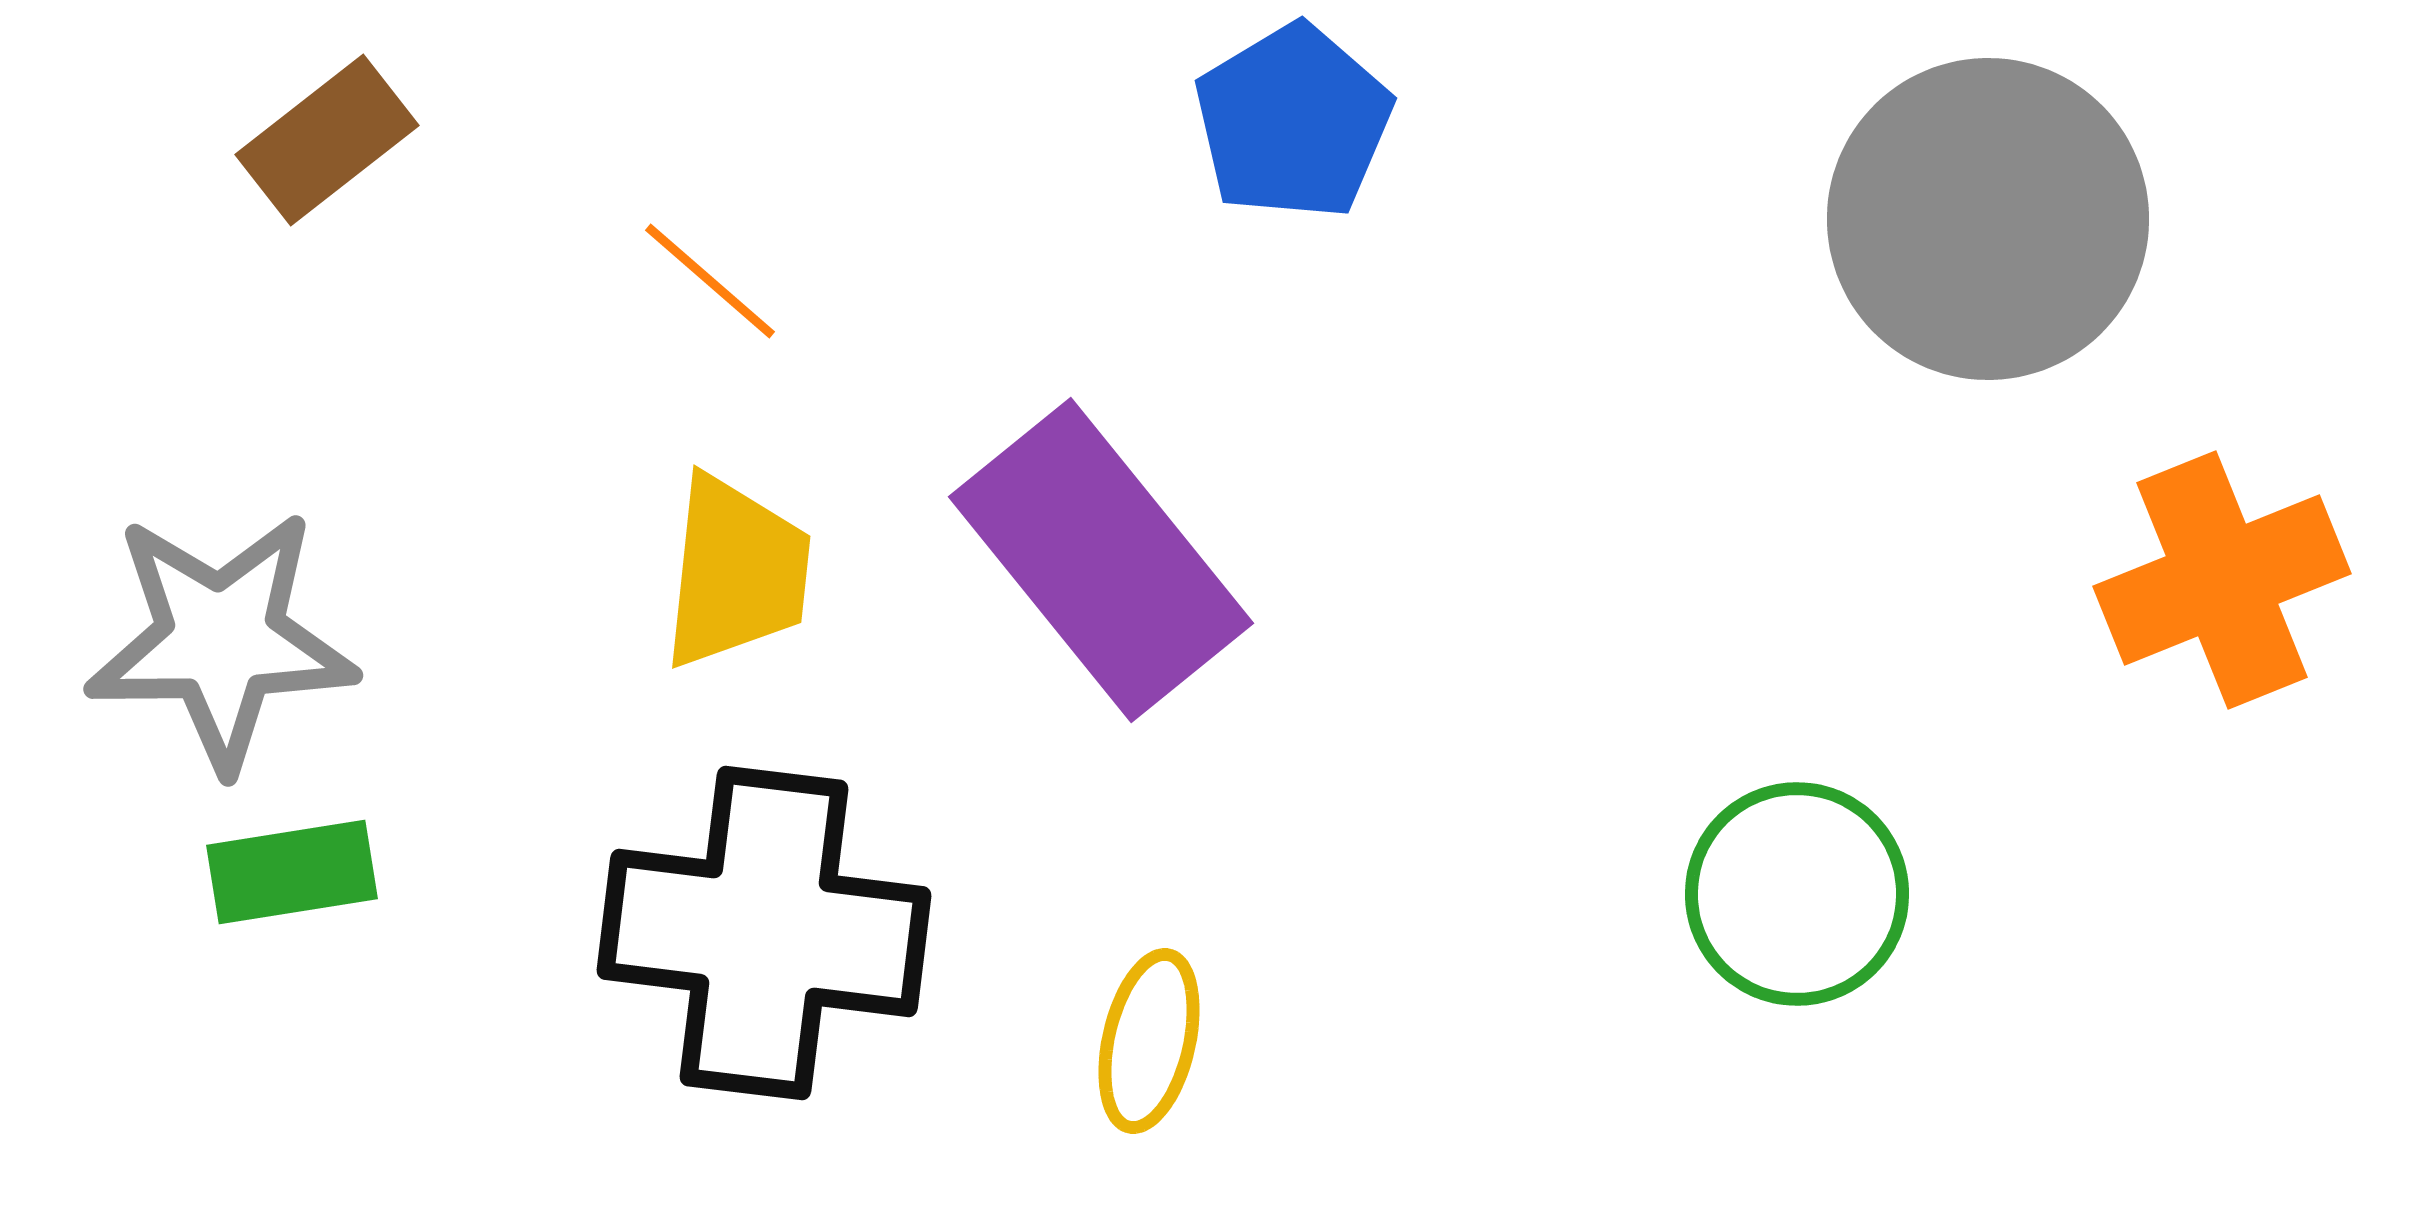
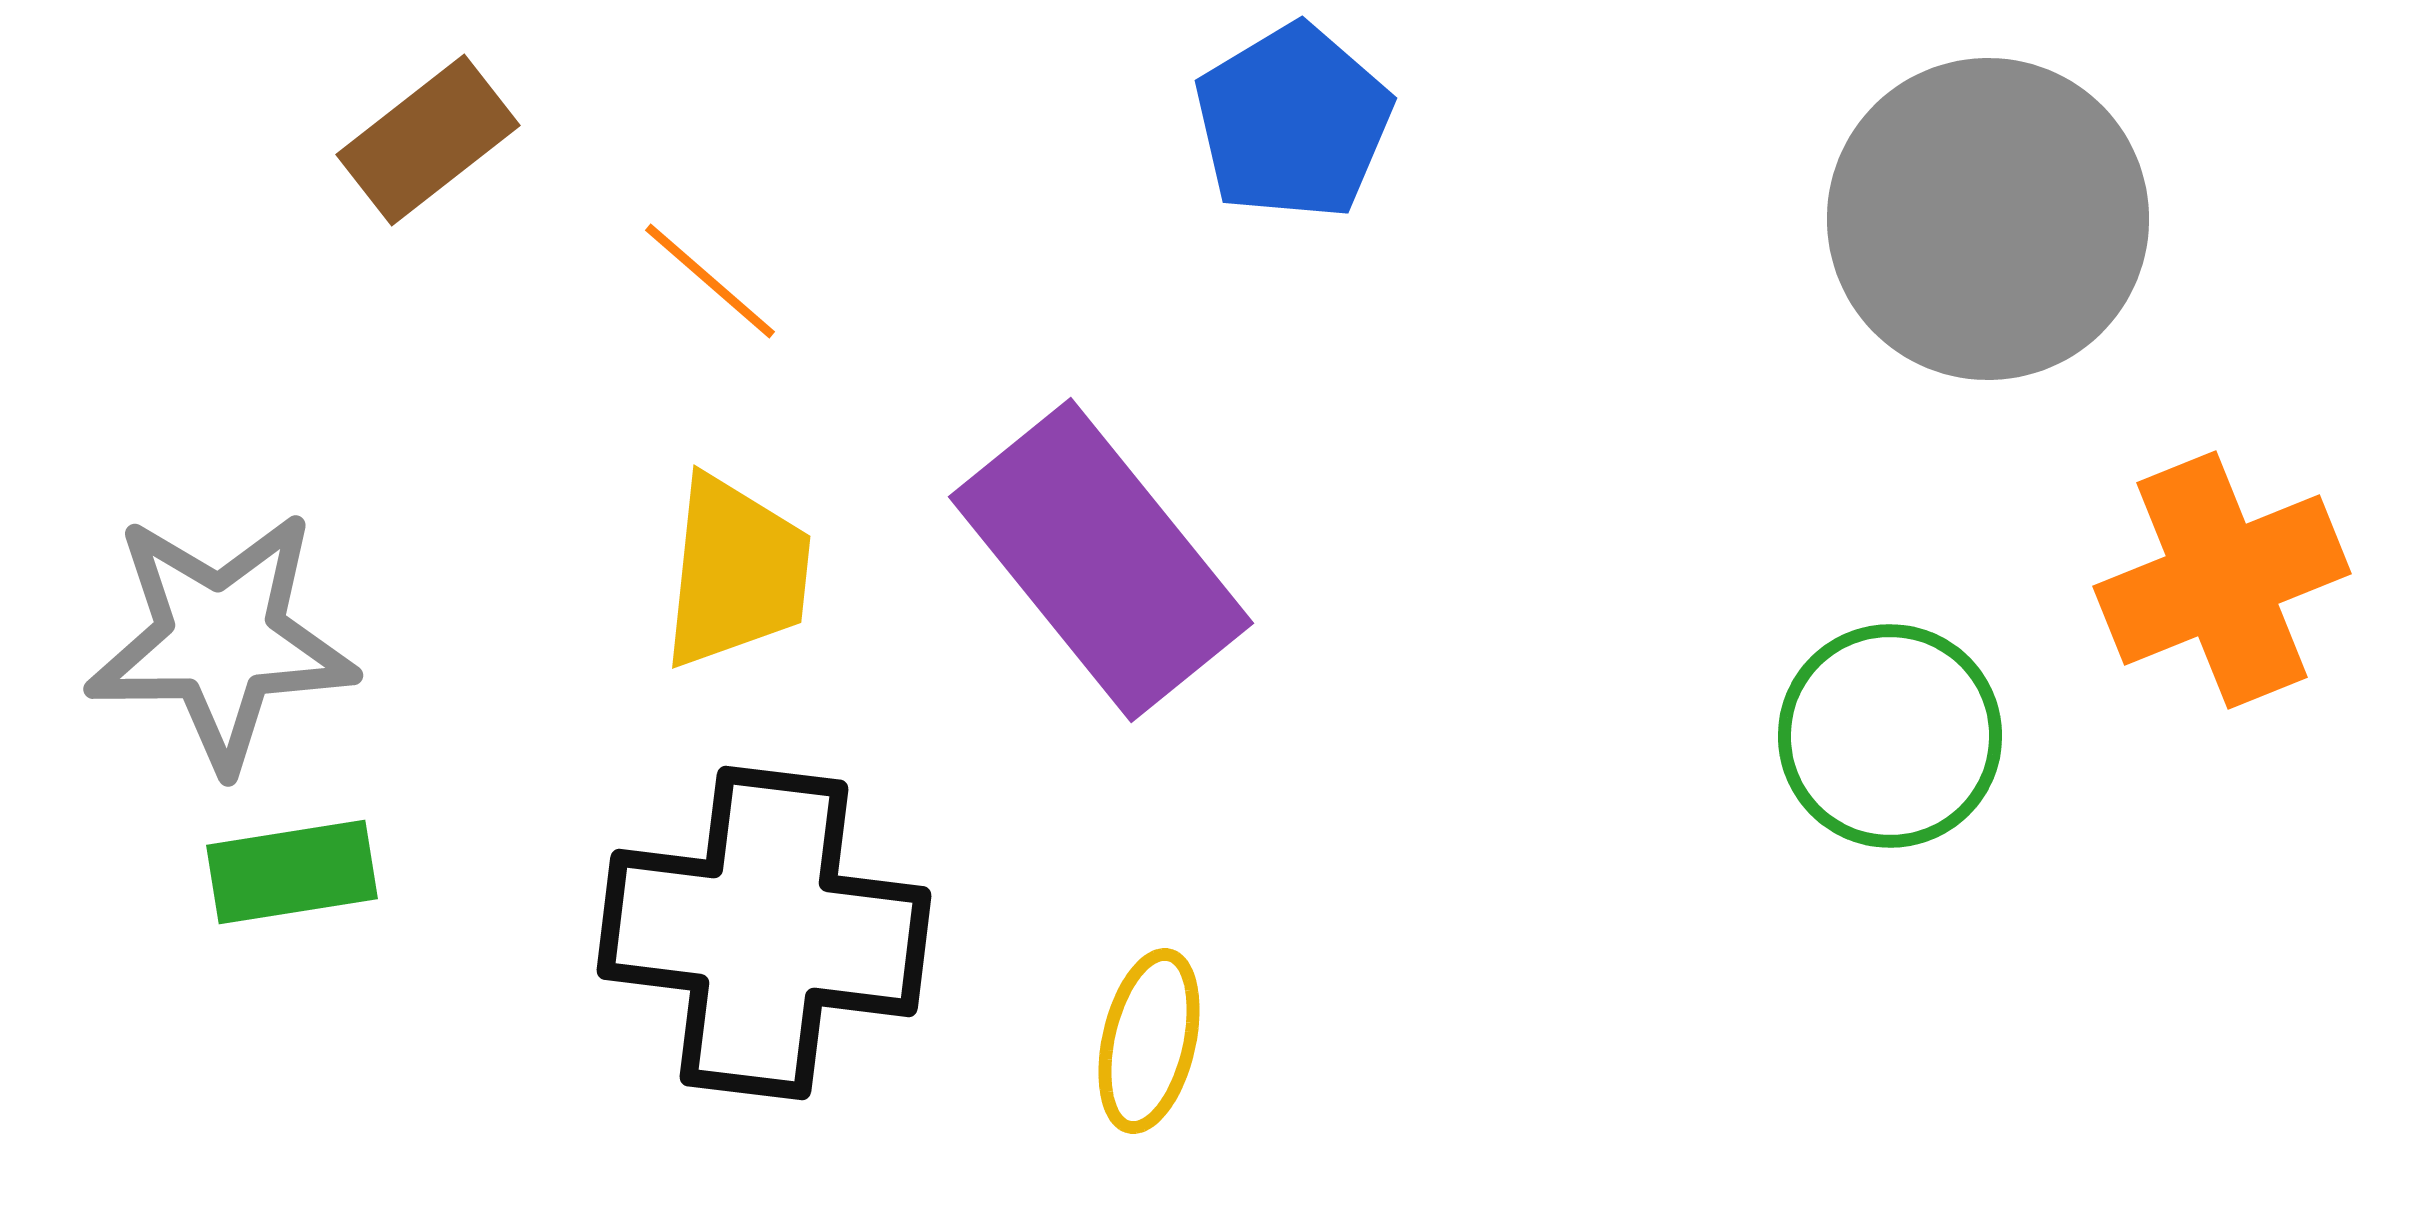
brown rectangle: moved 101 px right
green circle: moved 93 px right, 158 px up
